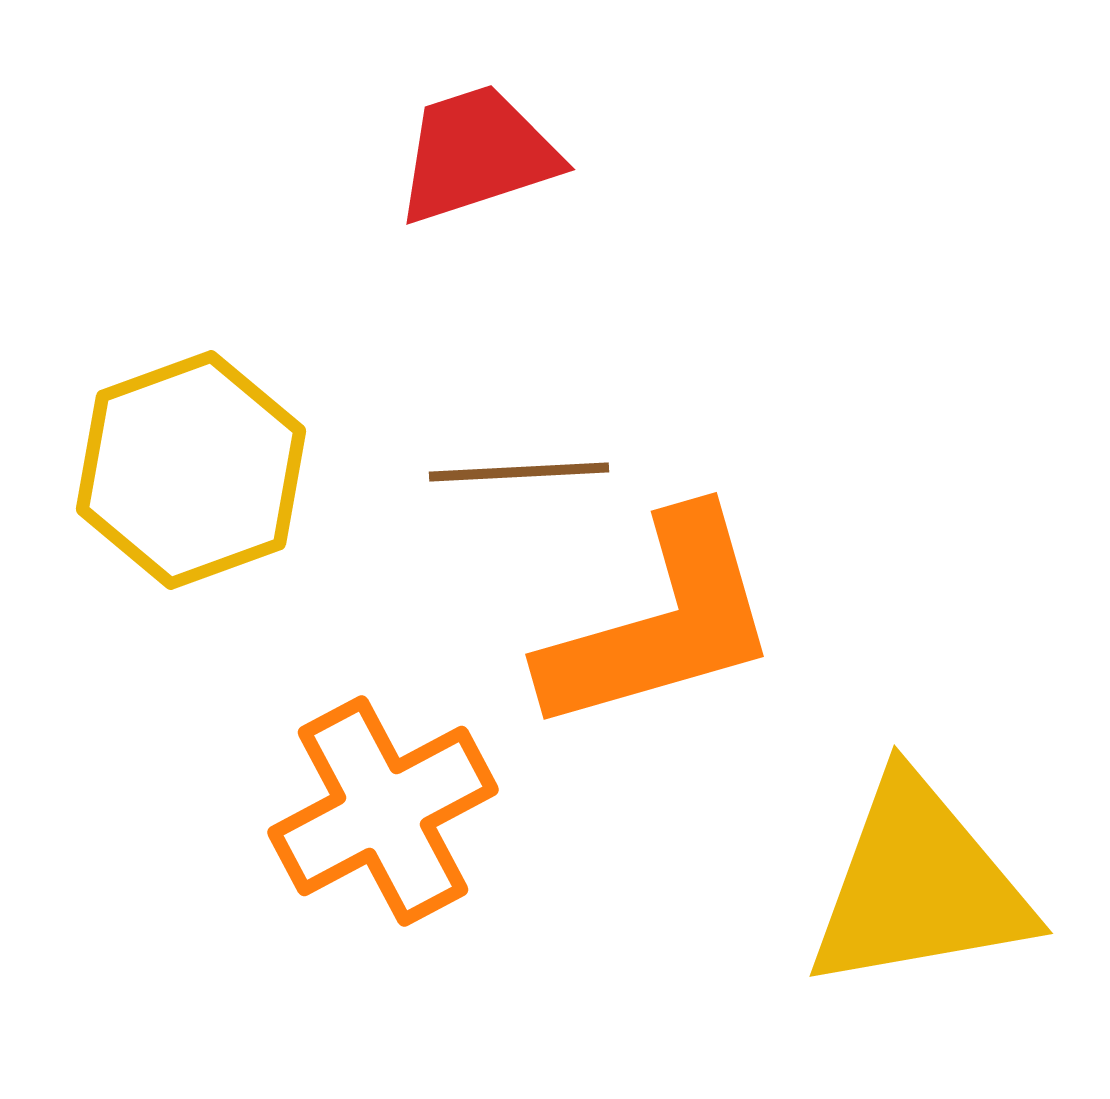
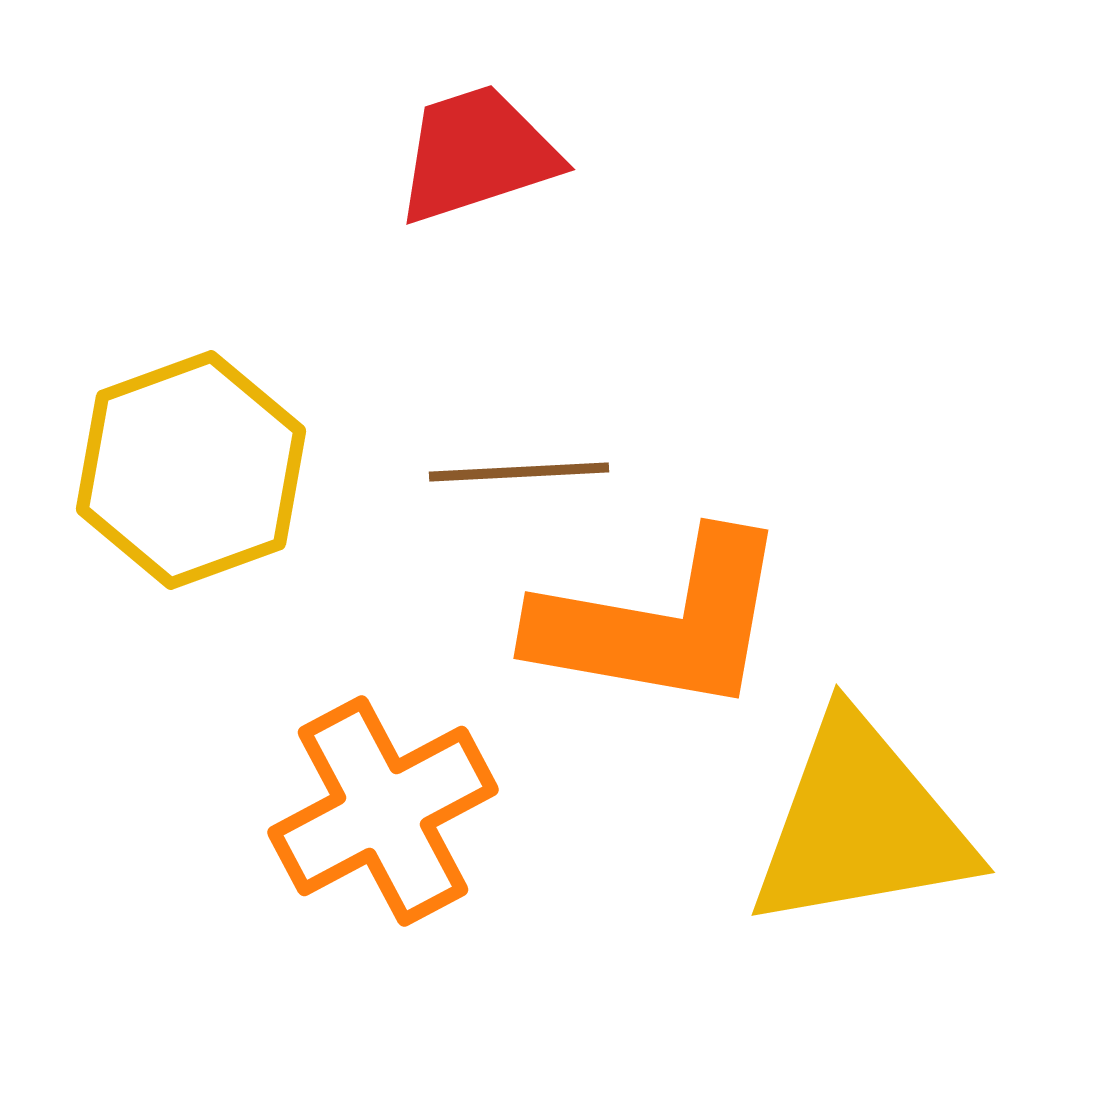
orange L-shape: rotated 26 degrees clockwise
yellow triangle: moved 58 px left, 61 px up
